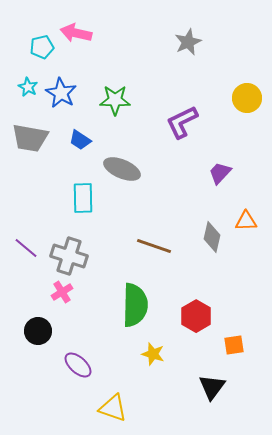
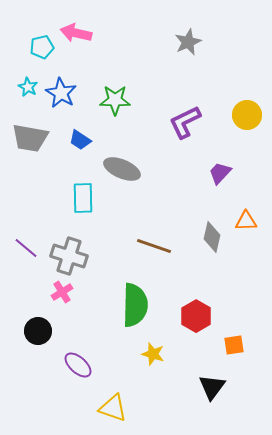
yellow circle: moved 17 px down
purple L-shape: moved 3 px right
